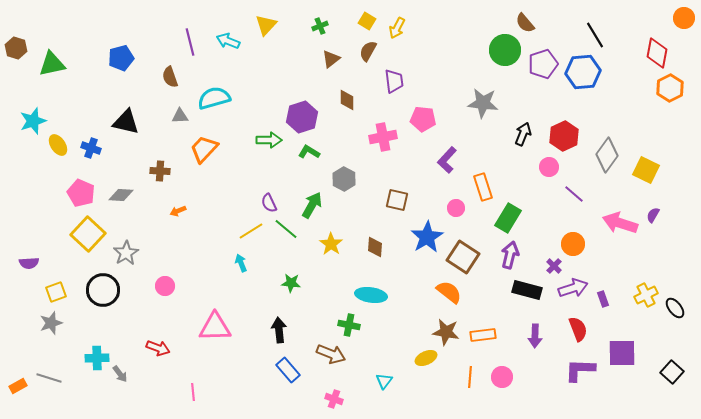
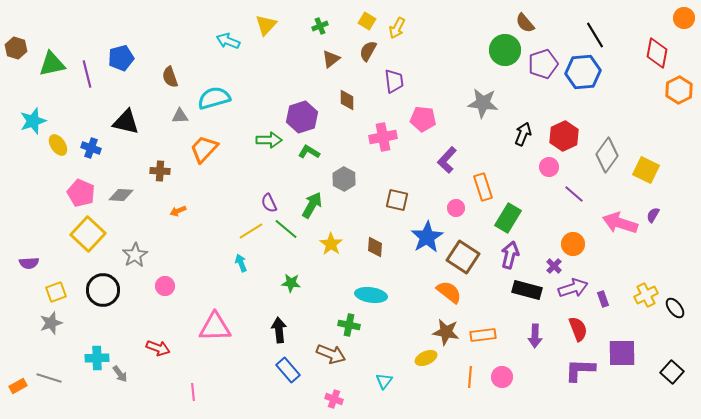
purple line at (190, 42): moved 103 px left, 32 px down
orange hexagon at (670, 88): moved 9 px right, 2 px down
gray star at (126, 253): moved 9 px right, 2 px down
